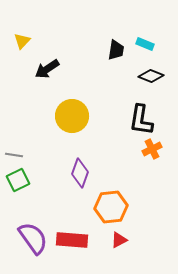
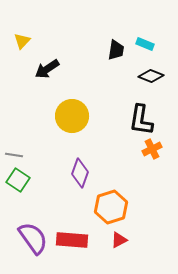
green square: rotated 30 degrees counterclockwise
orange hexagon: rotated 12 degrees counterclockwise
